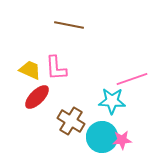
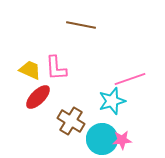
brown line: moved 12 px right
pink line: moved 2 px left
red ellipse: moved 1 px right
cyan star: rotated 20 degrees counterclockwise
cyan circle: moved 2 px down
